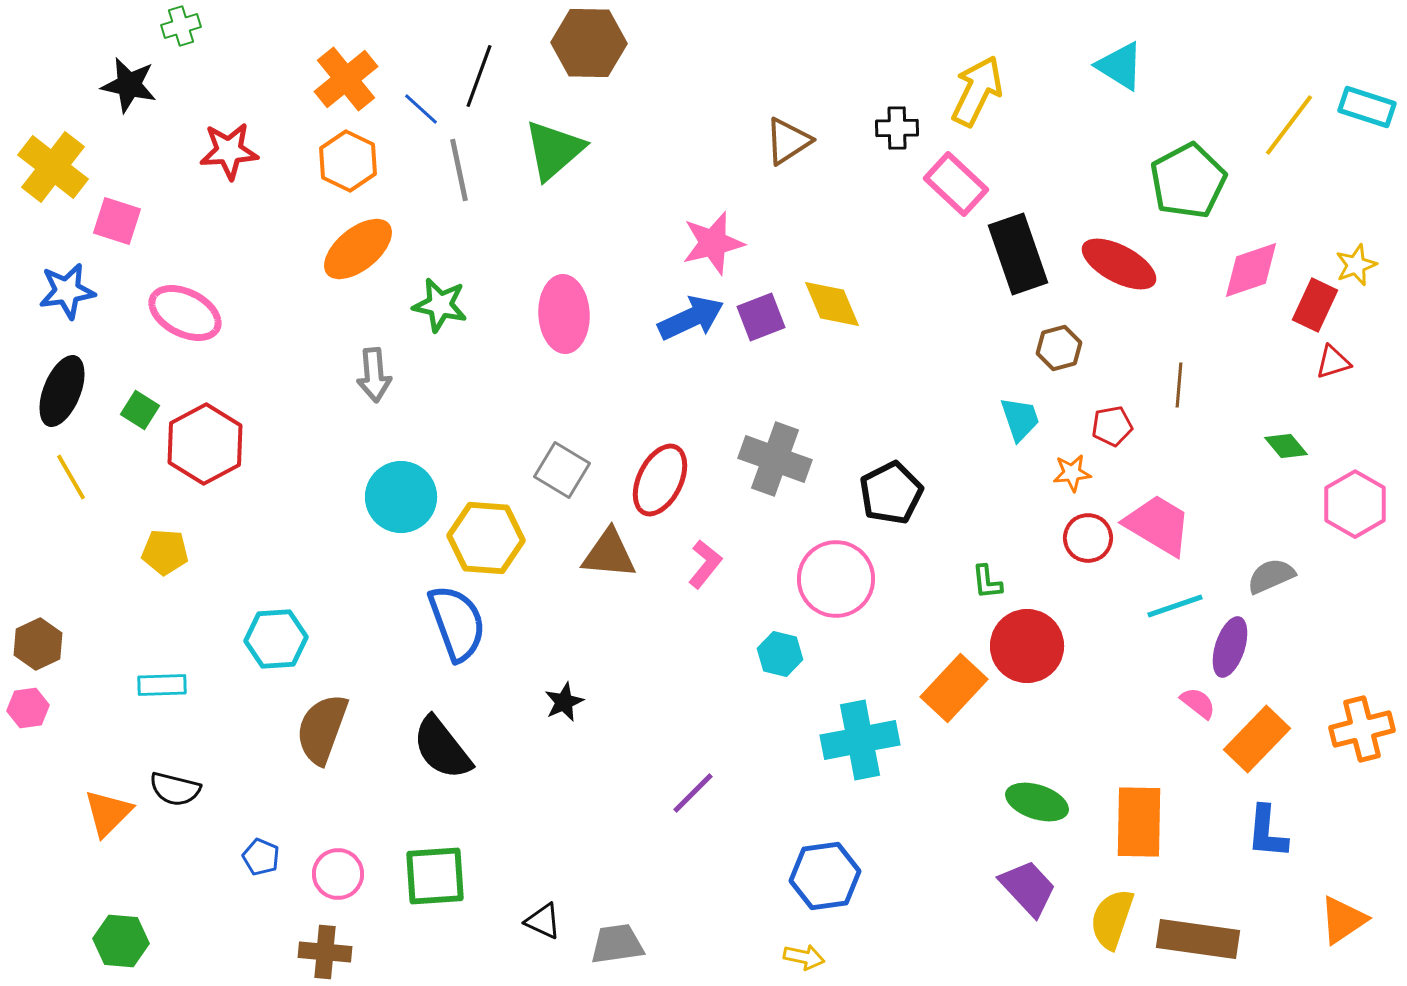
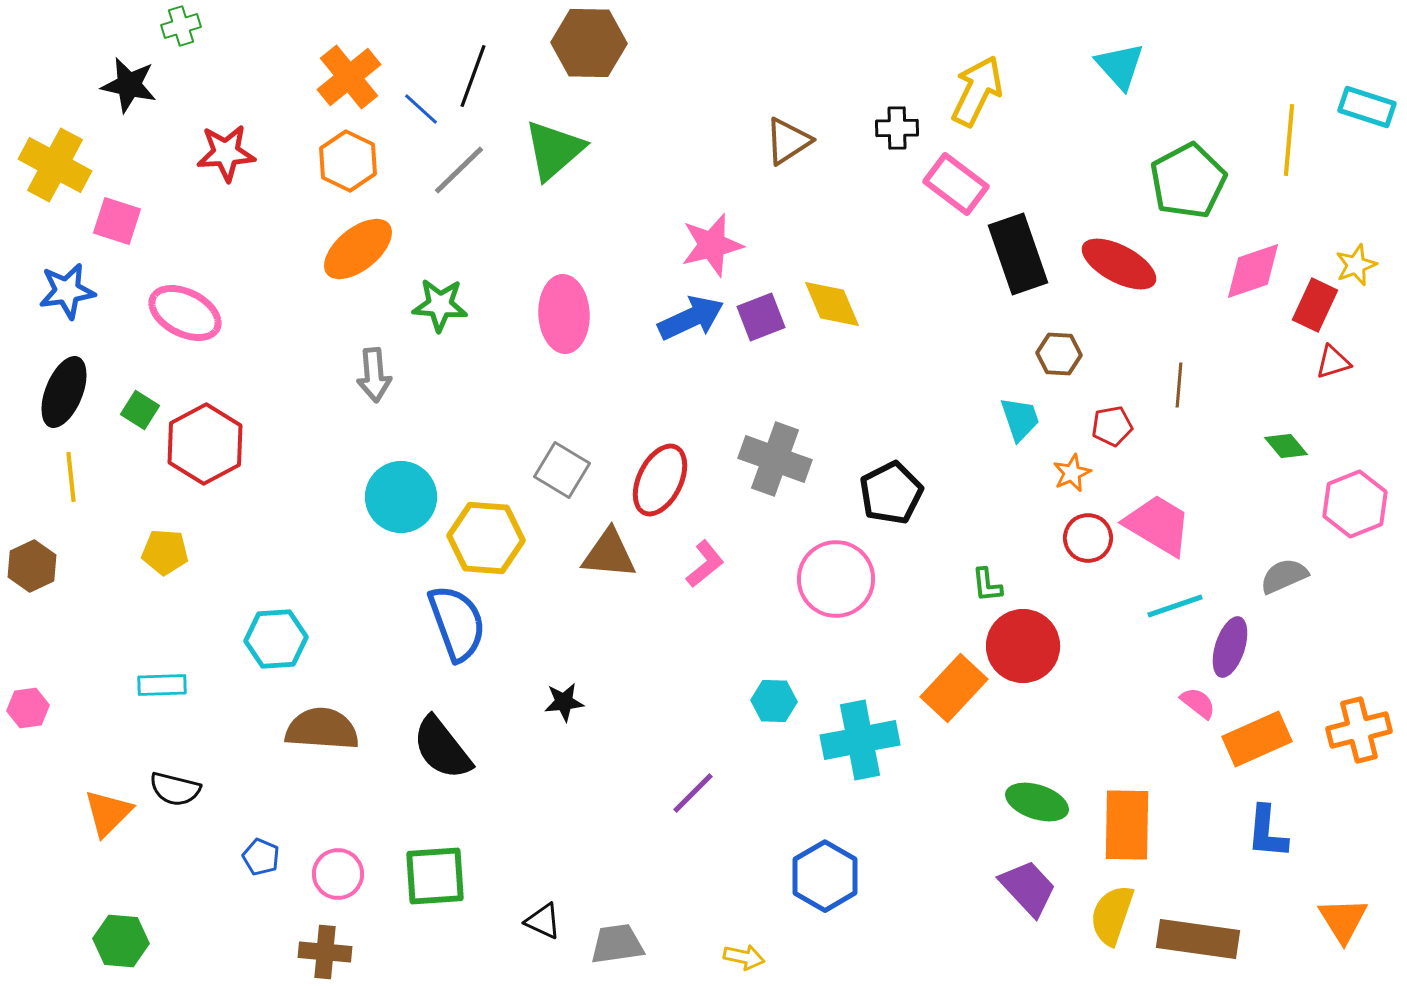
cyan triangle at (1120, 66): rotated 16 degrees clockwise
black line at (479, 76): moved 6 px left
orange cross at (346, 79): moved 3 px right, 2 px up
yellow line at (1289, 125): moved 15 px down; rotated 32 degrees counterclockwise
red star at (229, 151): moved 3 px left, 2 px down
yellow cross at (53, 167): moved 2 px right, 2 px up; rotated 10 degrees counterclockwise
gray line at (459, 170): rotated 58 degrees clockwise
pink rectangle at (956, 184): rotated 6 degrees counterclockwise
pink star at (713, 243): moved 1 px left, 2 px down
pink diamond at (1251, 270): moved 2 px right, 1 px down
green star at (440, 305): rotated 8 degrees counterclockwise
brown hexagon at (1059, 348): moved 6 px down; rotated 18 degrees clockwise
black ellipse at (62, 391): moved 2 px right, 1 px down
orange star at (1072, 473): rotated 18 degrees counterclockwise
yellow line at (71, 477): rotated 24 degrees clockwise
pink hexagon at (1355, 504): rotated 8 degrees clockwise
pink L-shape at (705, 564): rotated 12 degrees clockwise
gray semicircle at (1271, 576): moved 13 px right
green L-shape at (987, 582): moved 3 px down
brown hexagon at (38, 644): moved 6 px left, 78 px up
red circle at (1027, 646): moved 4 px left
cyan hexagon at (780, 654): moved 6 px left, 47 px down; rotated 12 degrees counterclockwise
black star at (564, 702): rotated 18 degrees clockwise
brown semicircle at (322, 729): rotated 74 degrees clockwise
orange cross at (1362, 729): moved 3 px left, 1 px down
orange rectangle at (1257, 739): rotated 22 degrees clockwise
orange rectangle at (1139, 822): moved 12 px left, 3 px down
blue hexagon at (825, 876): rotated 22 degrees counterclockwise
yellow semicircle at (1112, 919): moved 4 px up
orange triangle at (1343, 920): rotated 28 degrees counterclockwise
yellow arrow at (804, 957): moved 60 px left
